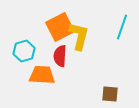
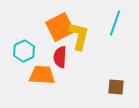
cyan line: moved 7 px left, 4 px up
cyan hexagon: rotated 10 degrees counterclockwise
red semicircle: moved 1 px down
brown square: moved 6 px right, 7 px up
